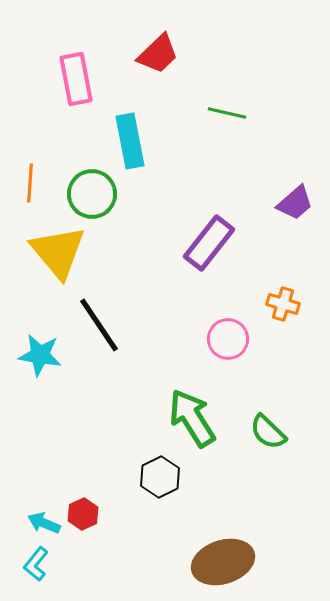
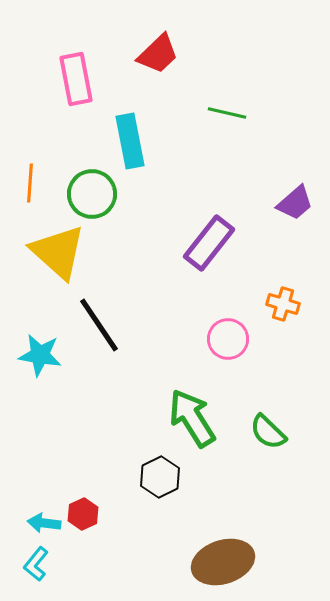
yellow triangle: rotated 8 degrees counterclockwise
cyan arrow: rotated 16 degrees counterclockwise
